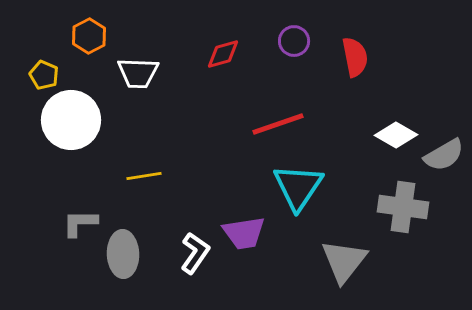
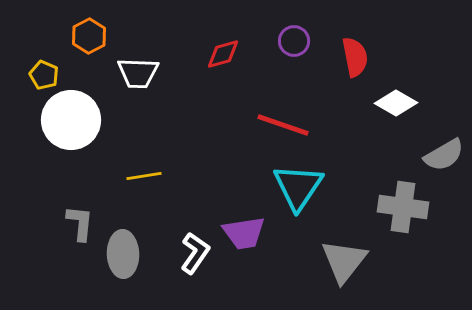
red line: moved 5 px right, 1 px down; rotated 38 degrees clockwise
white diamond: moved 32 px up
gray L-shape: rotated 96 degrees clockwise
